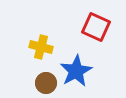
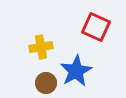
yellow cross: rotated 25 degrees counterclockwise
